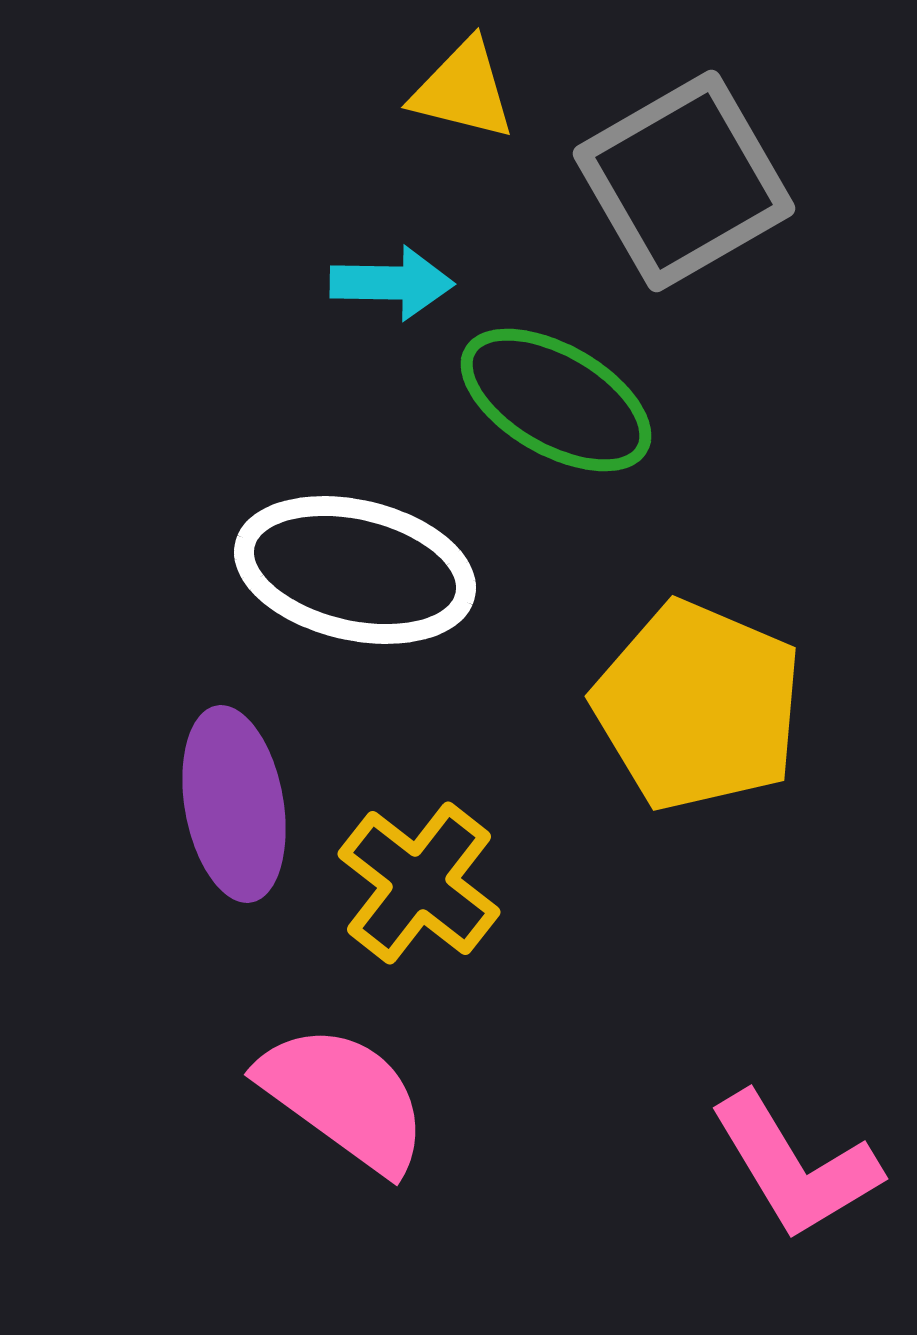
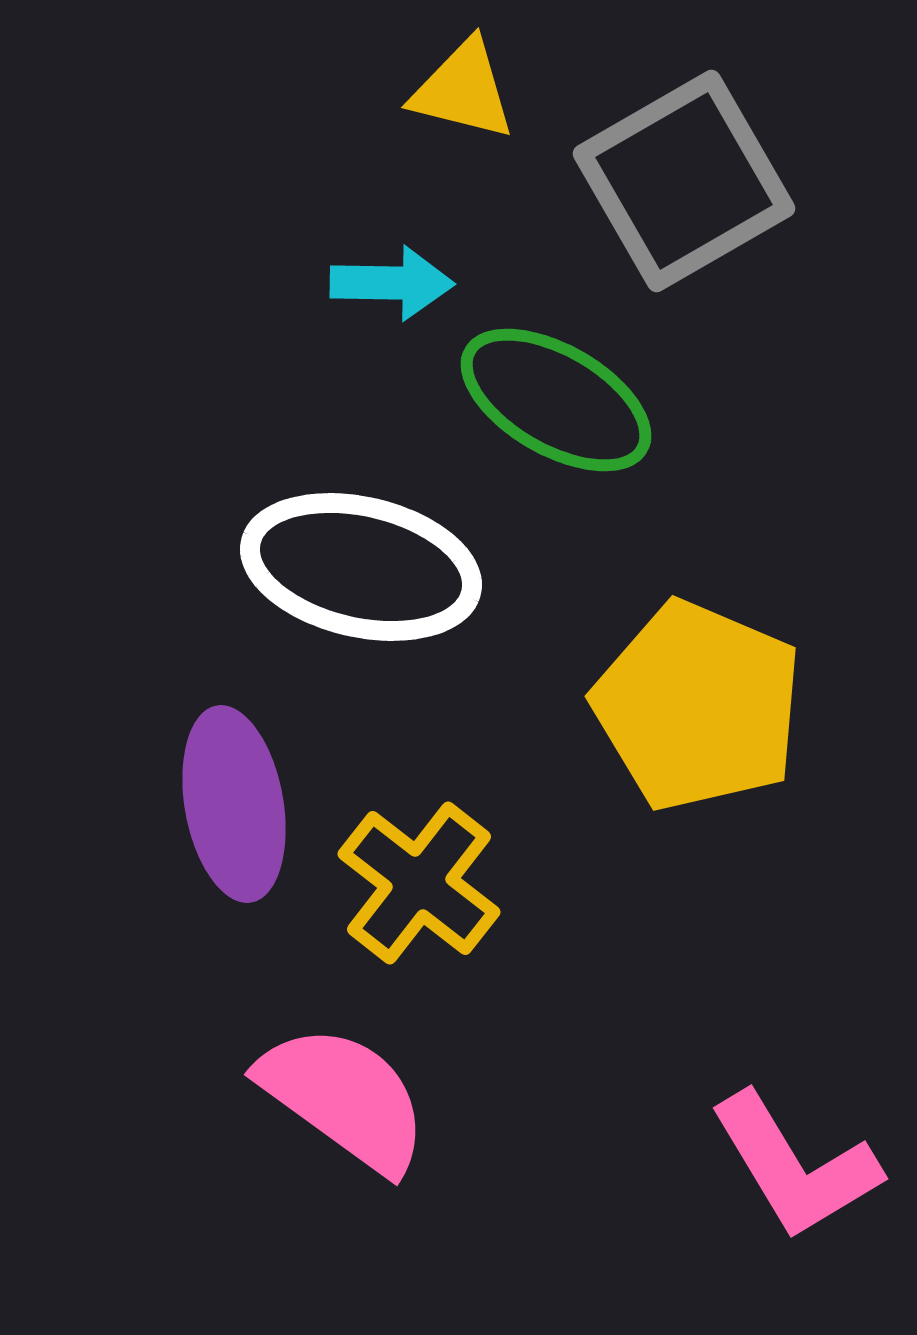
white ellipse: moved 6 px right, 3 px up
